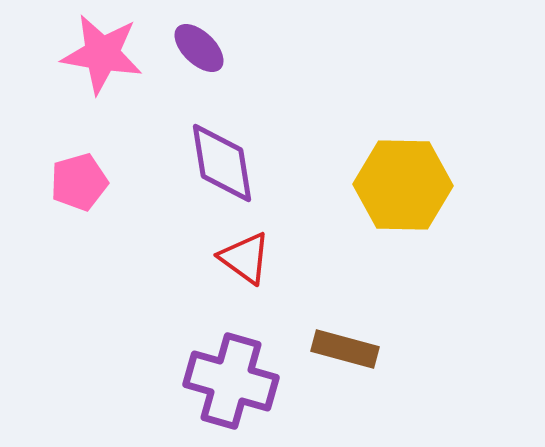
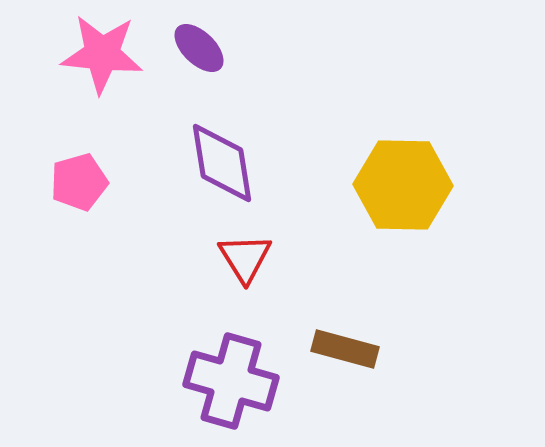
pink star: rotated 4 degrees counterclockwise
red triangle: rotated 22 degrees clockwise
